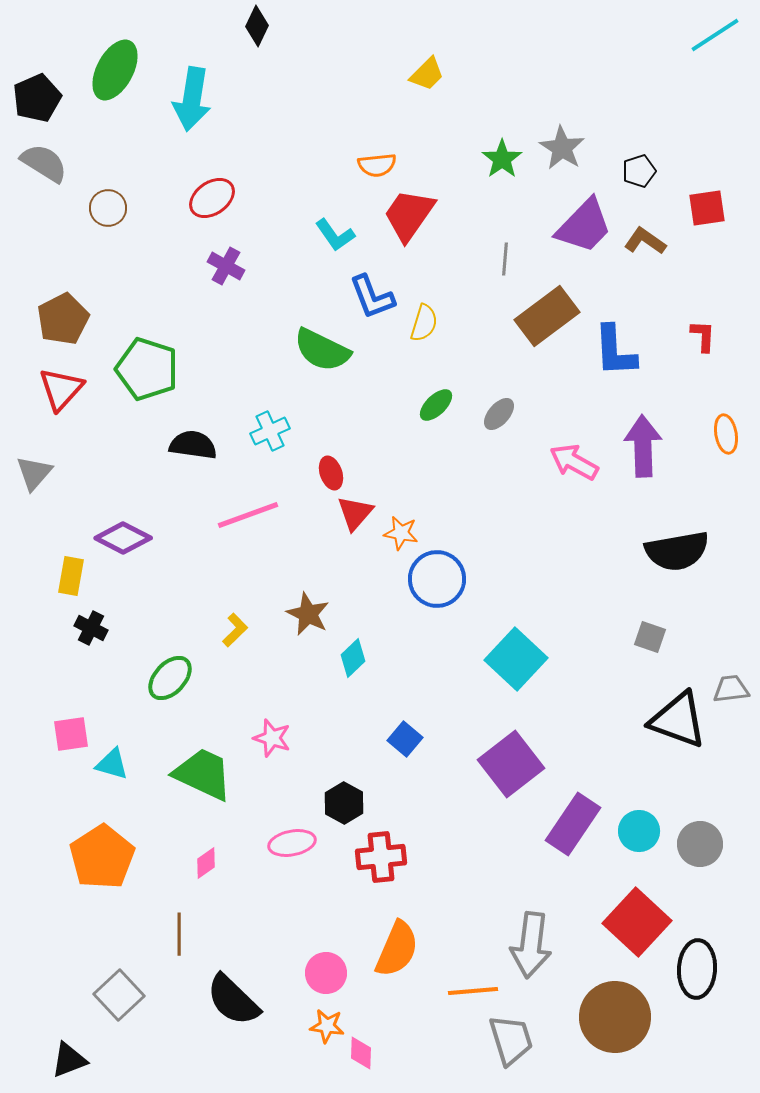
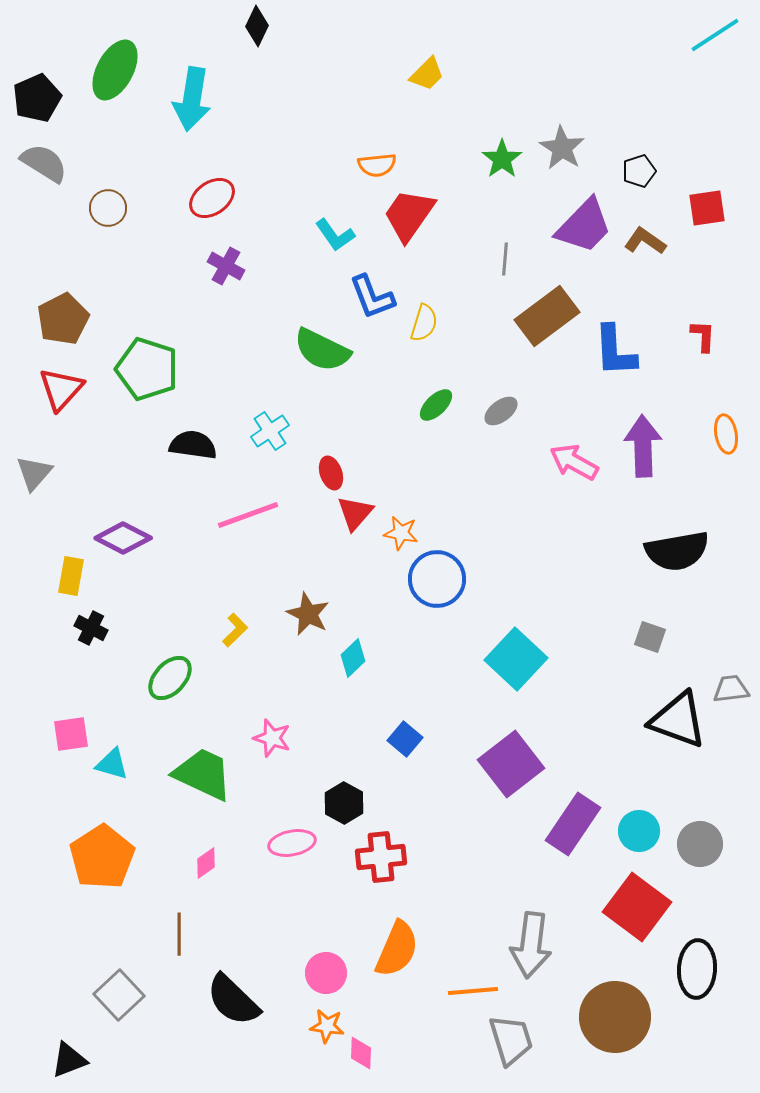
gray ellipse at (499, 414): moved 2 px right, 3 px up; rotated 12 degrees clockwise
cyan cross at (270, 431): rotated 9 degrees counterclockwise
red square at (637, 922): moved 15 px up; rotated 6 degrees counterclockwise
